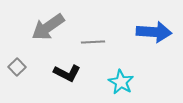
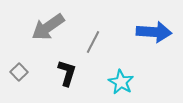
gray line: rotated 60 degrees counterclockwise
gray square: moved 2 px right, 5 px down
black L-shape: rotated 100 degrees counterclockwise
